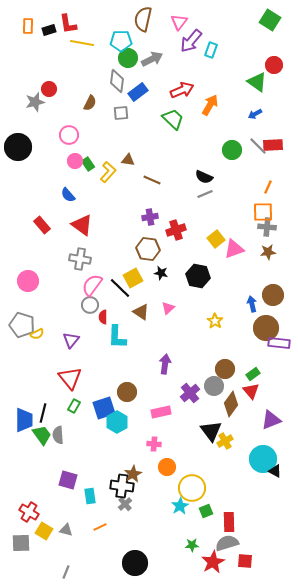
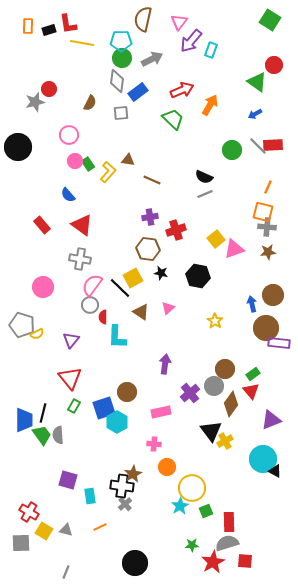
green circle at (128, 58): moved 6 px left
orange square at (263, 212): rotated 15 degrees clockwise
pink circle at (28, 281): moved 15 px right, 6 px down
